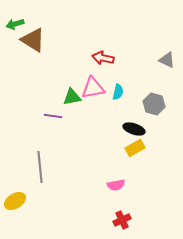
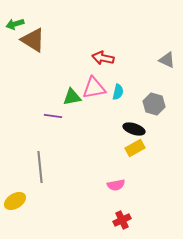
pink triangle: moved 1 px right
